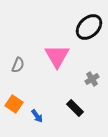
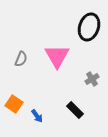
black ellipse: rotated 28 degrees counterclockwise
gray semicircle: moved 3 px right, 6 px up
black rectangle: moved 2 px down
